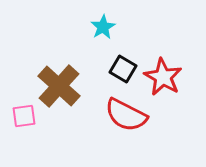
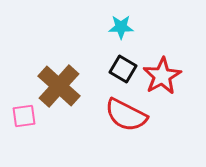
cyan star: moved 18 px right; rotated 30 degrees clockwise
red star: moved 1 px left, 1 px up; rotated 12 degrees clockwise
